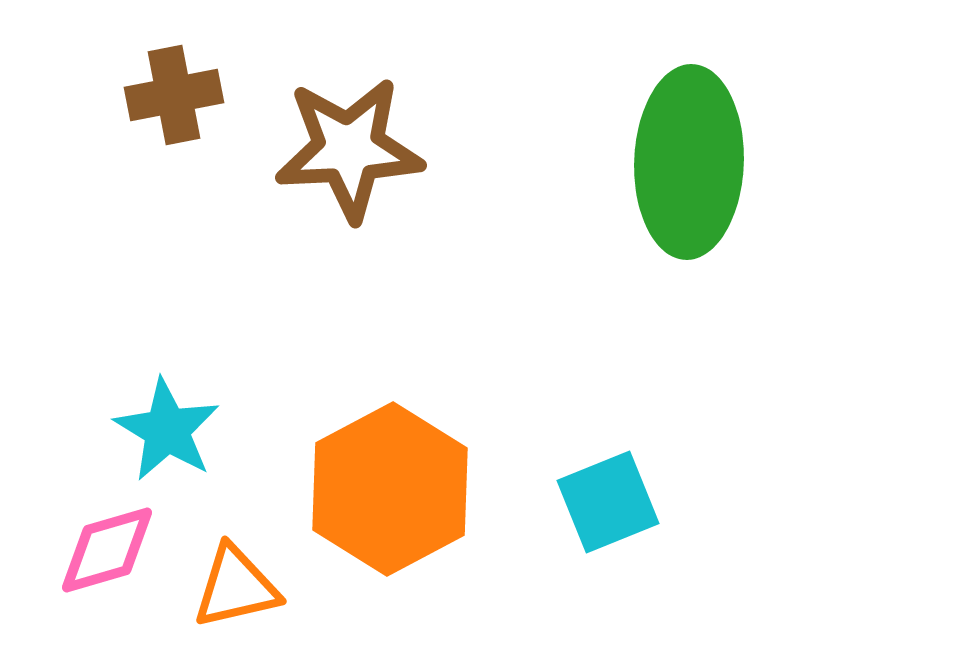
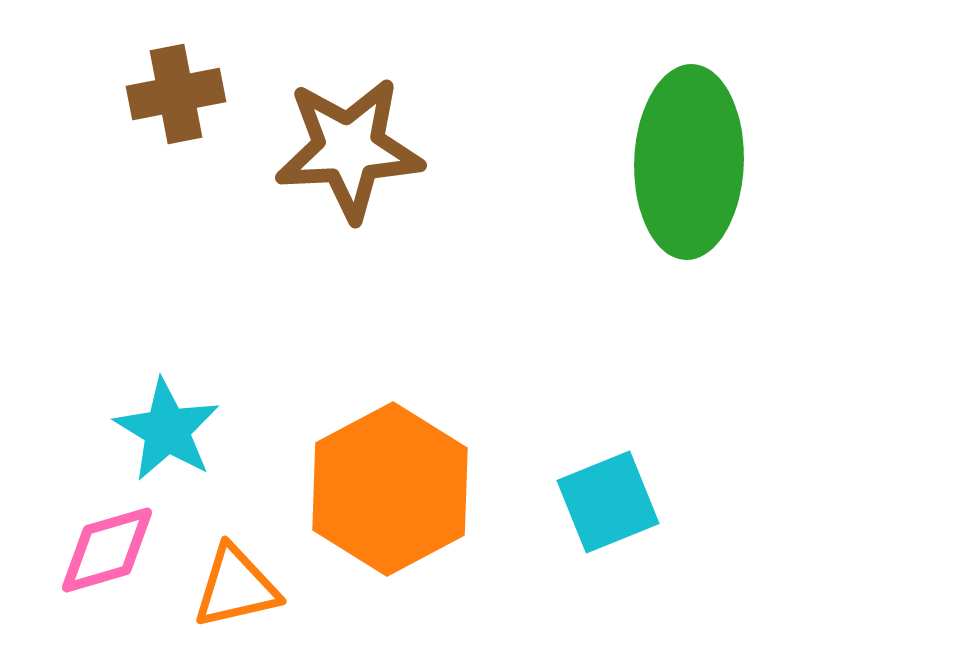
brown cross: moved 2 px right, 1 px up
